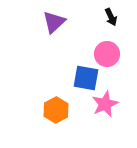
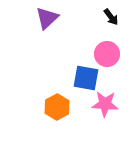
black arrow: rotated 12 degrees counterclockwise
purple triangle: moved 7 px left, 4 px up
pink star: rotated 28 degrees clockwise
orange hexagon: moved 1 px right, 3 px up
